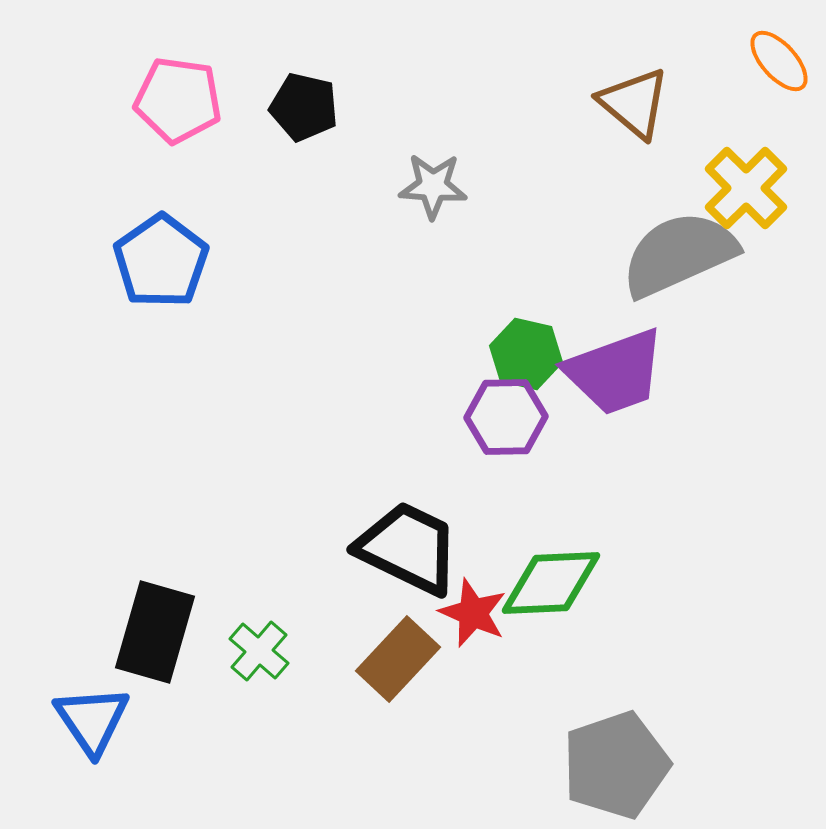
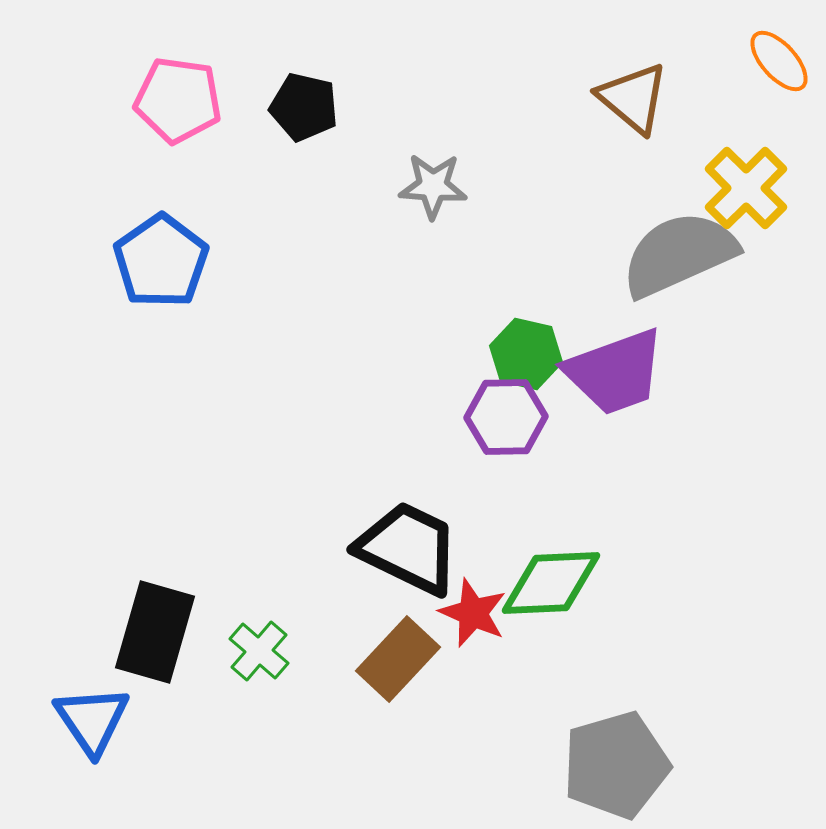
brown triangle: moved 1 px left, 5 px up
gray pentagon: rotated 3 degrees clockwise
